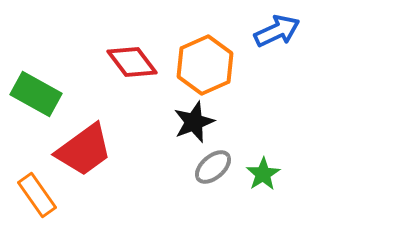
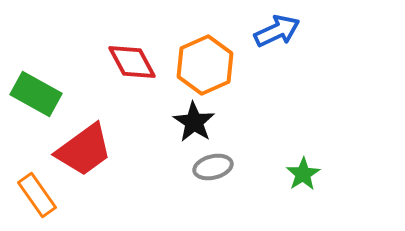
red diamond: rotated 9 degrees clockwise
black star: rotated 18 degrees counterclockwise
gray ellipse: rotated 27 degrees clockwise
green star: moved 40 px right
